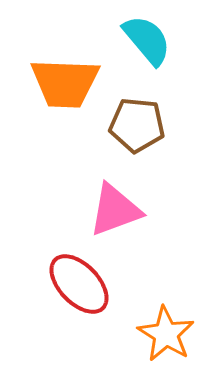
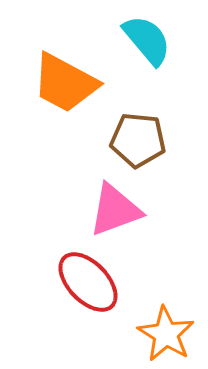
orange trapezoid: rotated 26 degrees clockwise
brown pentagon: moved 1 px right, 15 px down
red ellipse: moved 9 px right, 2 px up
